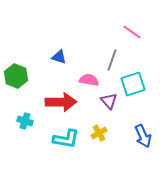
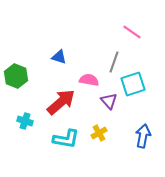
gray line: moved 2 px right, 2 px down
red arrow: rotated 40 degrees counterclockwise
blue arrow: rotated 145 degrees counterclockwise
